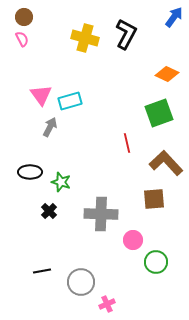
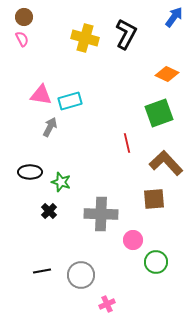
pink triangle: rotated 45 degrees counterclockwise
gray circle: moved 7 px up
